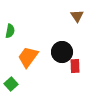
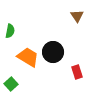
black circle: moved 9 px left
orange trapezoid: rotated 85 degrees clockwise
red rectangle: moved 2 px right, 6 px down; rotated 16 degrees counterclockwise
